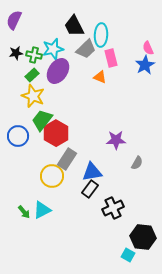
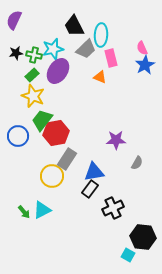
pink semicircle: moved 6 px left
red hexagon: rotated 20 degrees clockwise
blue triangle: moved 2 px right
